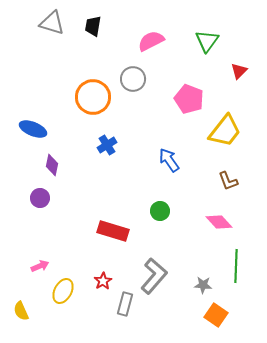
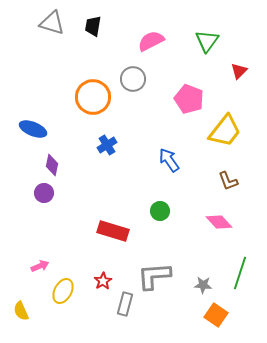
purple circle: moved 4 px right, 5 px up
green line: moved 4 px right, 7 px down; rotated 16 degrees clockwise
gray L-shape: rotated 135 degrees counterclockwise
